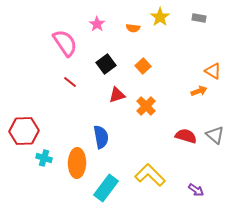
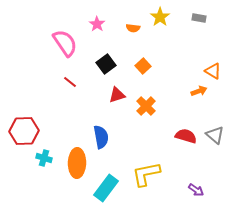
yellow L-shape: moved 4 px left, 1 px up; rotated 56 degrees counterclockwise
